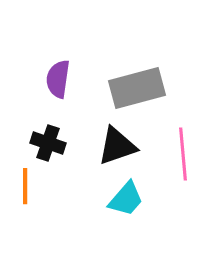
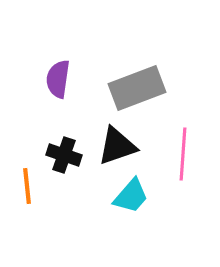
gray rectangle: rotated 6 degrees counterclockwise
black cross: moved 16 px right, 12 px down
pink line: rotated 9 degrees clockwise
orange line: moved 2 px right; rotated 6 degrees counterclockwise
cyan trapezoid: moved 5 px right, 3 px up
